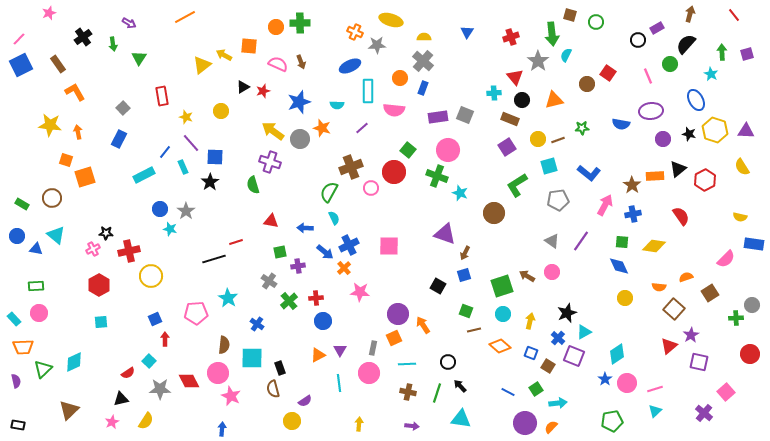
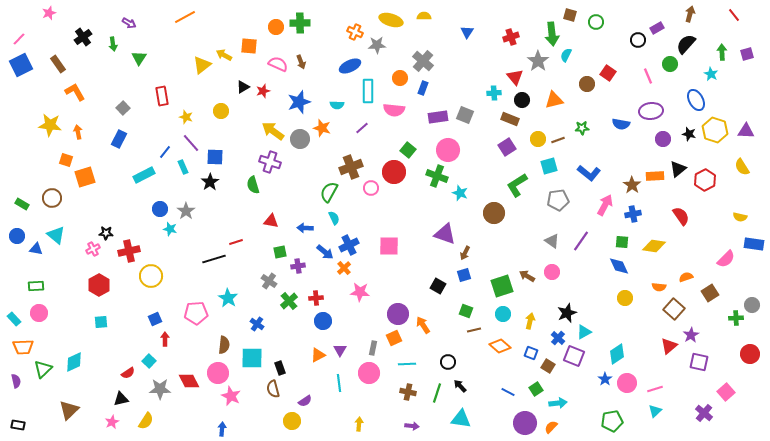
yellow semicircle at (424, 37): moved 21 px up
